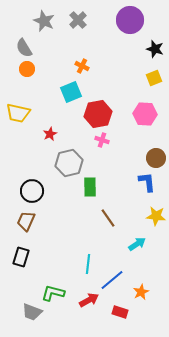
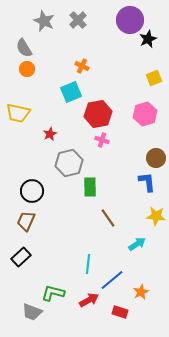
black star: moved 7 px left, 10 px up; rotated 30 degrees clockwise
pink hexagon: rotated 20 degrees counterclockwise
black rectangle: rotated 30 degrees clockwise
